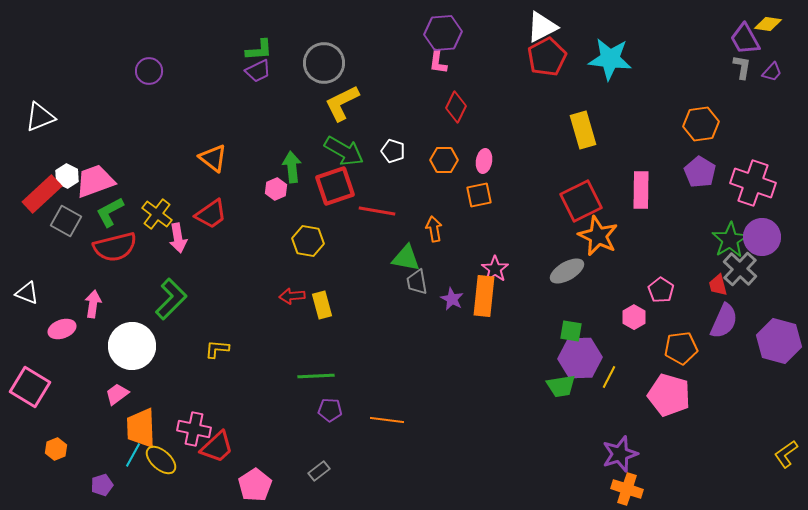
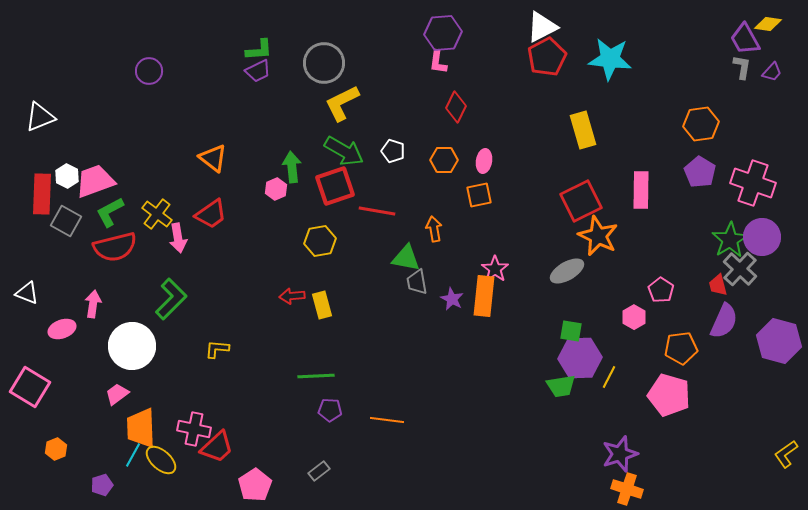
red rectangle at (42, 194): rotated 45 degrees counterclockwise
yellow hexagon at (308, 241): moved 12 px right; rotated 20 degrees counterclockwise
